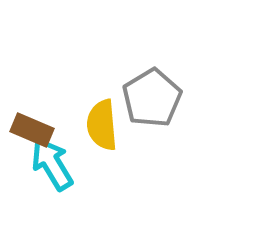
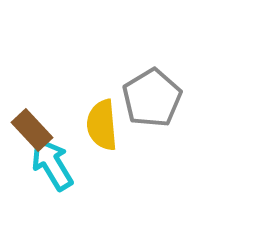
brown rectangle: rotated 24 degrees clockwise
